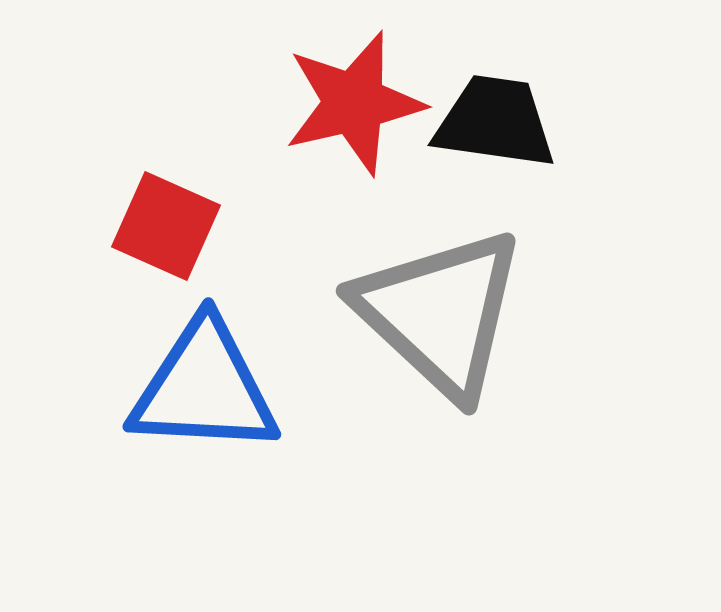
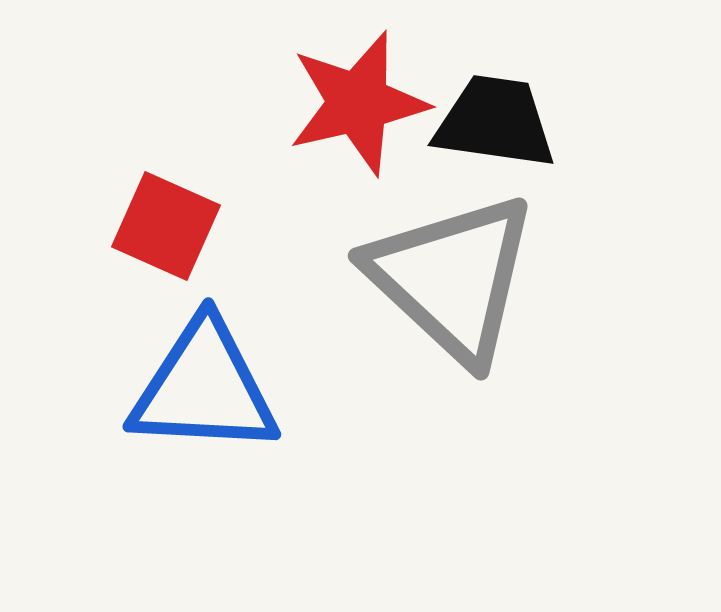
red star: moved 4 px right
gray triangle: moved 12 px right, 35 px up
